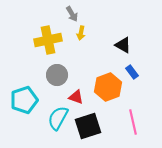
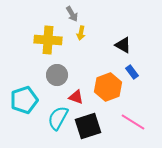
yellow cross: rotated 16 degrees clockwise
pink line: rotated 45 degrees counterclockwise
